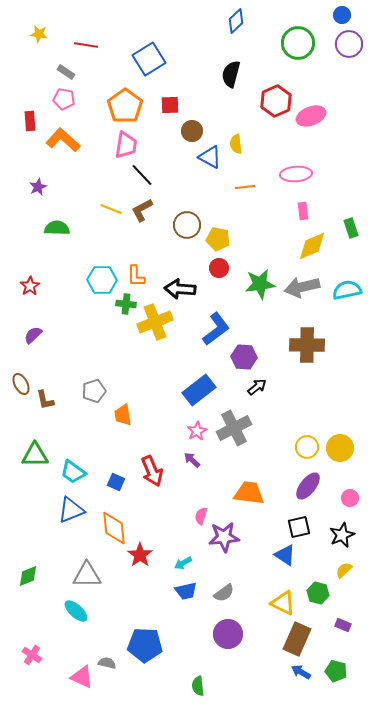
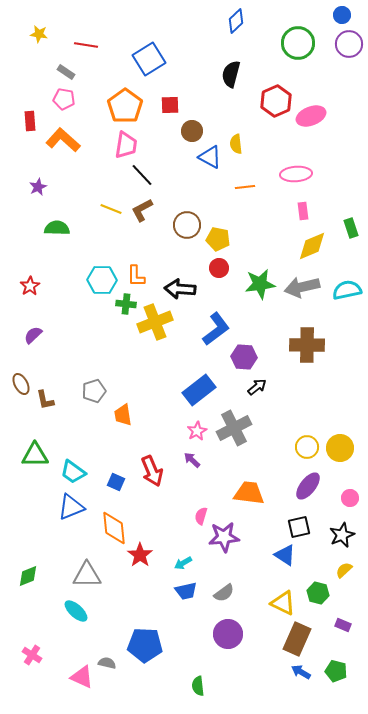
blue triangle at (71, 510): moved 3 px up
